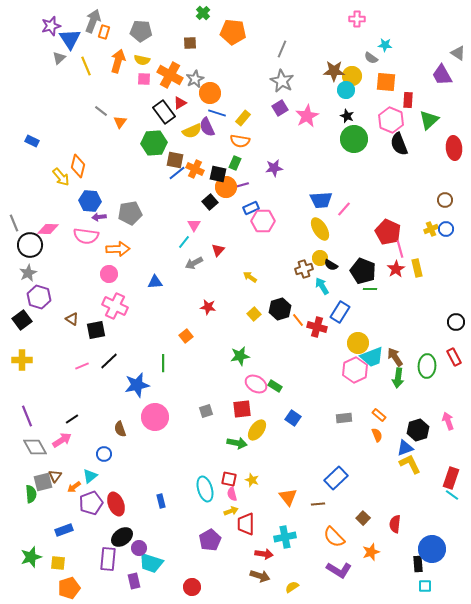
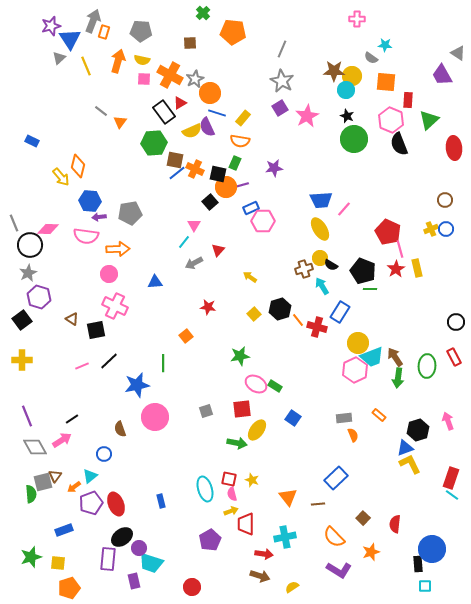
orange semicircle at (377, 435): moved 24 px left
